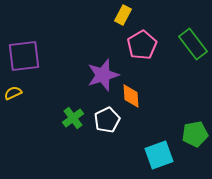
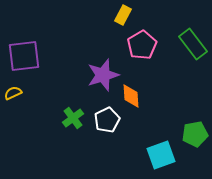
cyan square: moved 2 px right
